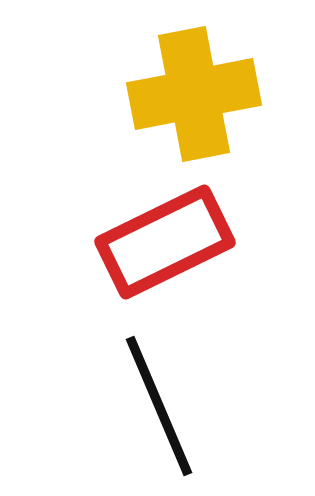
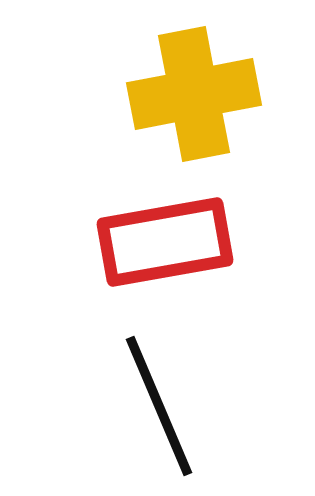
red rectangle: rotated 16 degrees clockwise
